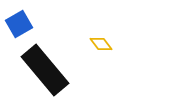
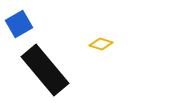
yellow diamond: rotated 35 degrees counterclockwise
